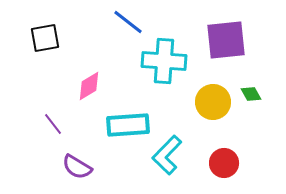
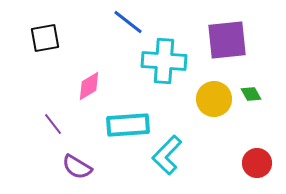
purple square: moved 1 px right
yellow circle: moved 1 px right, 3 px up
red circle: moved 33 px right
